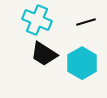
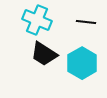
black line: rotated 24 degrees clockwise
